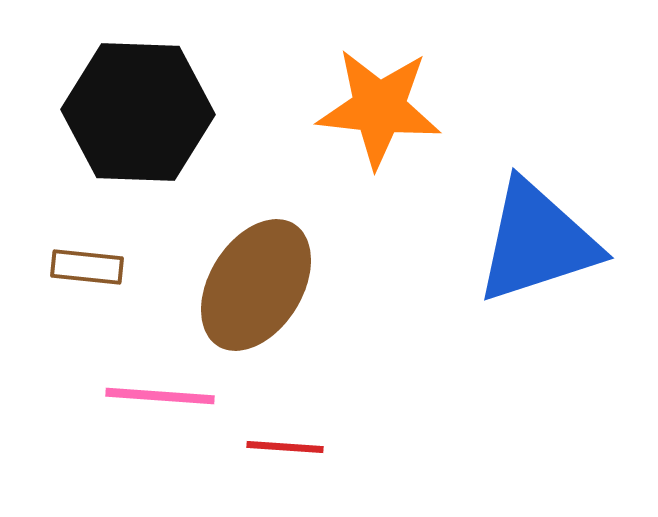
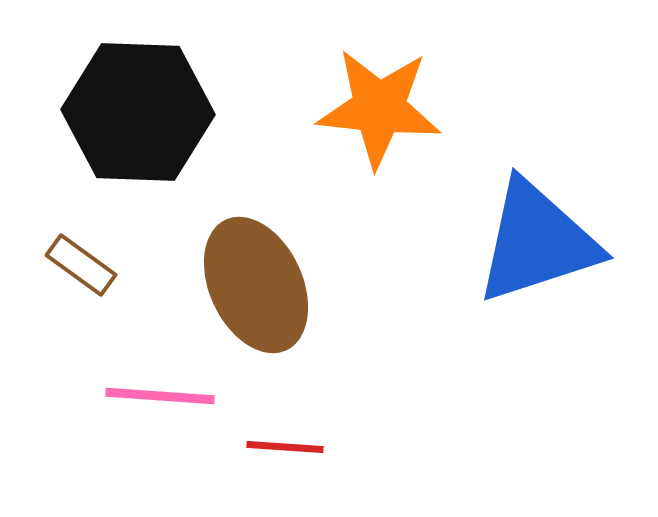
brown rectangle: moved 6 px left, 2 px up; rotated 30 degrees clockwise
brown ellipse: rotated 57 degrees counterclockwise
